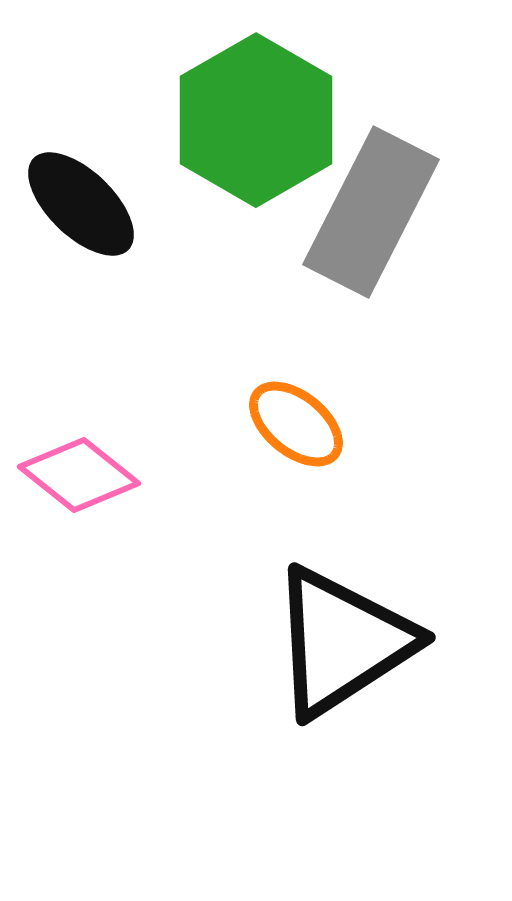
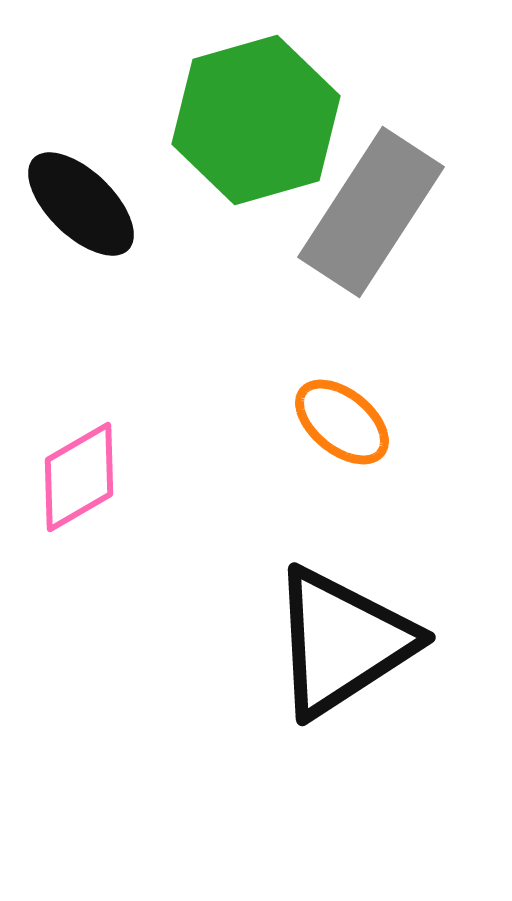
green hexagon: rotated 14 degrees clockwise
gray rectangle: rotated 6 degrees clockwise
orange ellipse: moved 46 px right, 2 px up
pink diamond: moved 2 px down; rotated 69 degrees counterclockwise
